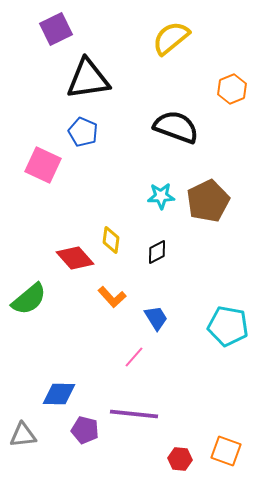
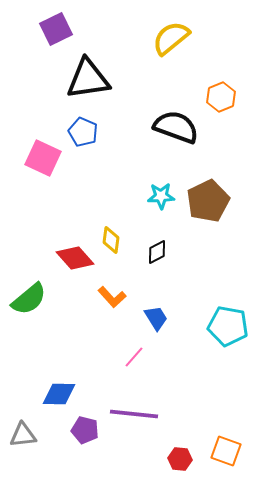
orange hexagon: moved 11 px left, 8 px down
pink square: moved 7 px up
